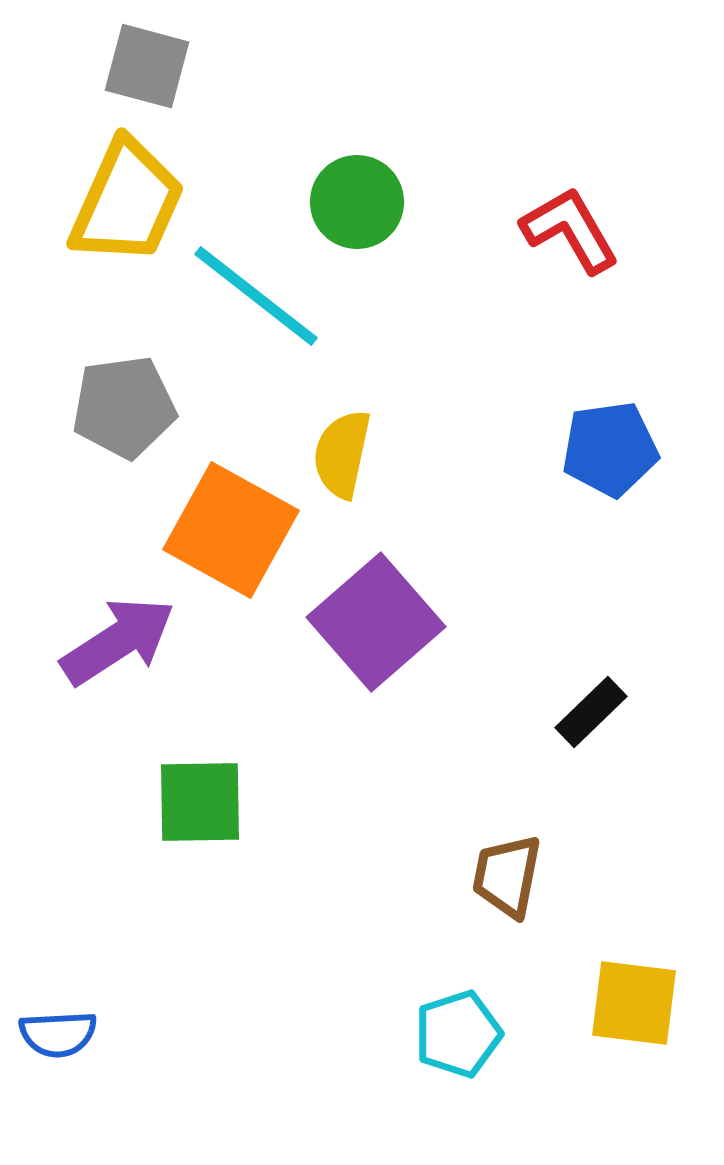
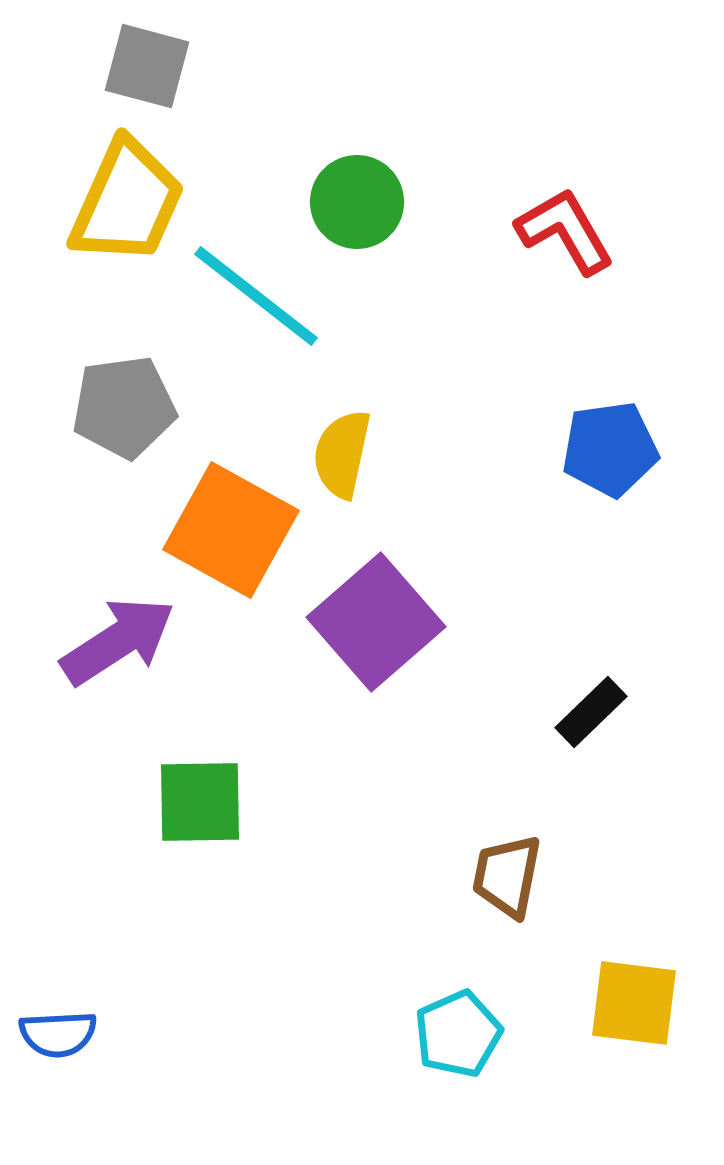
red L-shape: moved 5 px left, 1 px down
cyan pentagon: rotated 6 degrees counterclockwise
